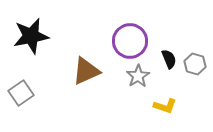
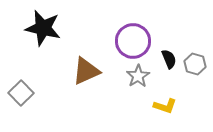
black star: moved 12 px right, 8 px up; rotated 24 degrees clockwise
purple circle: moved 3 px right
gray square: rotated 10 degrees counterclockwise
